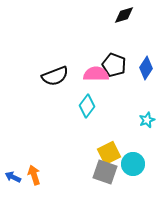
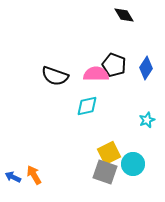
black diamond: rotated 75 degrees clockwise
black semicircle: rotated 40 degrees clockwise
cyan diamond: rotated 40 degrees clockwise
orange arrow: rotated 12 degrees counterclockwise
